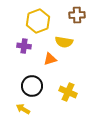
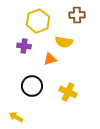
yellow arrow: moved 7 px left, 8 px down
